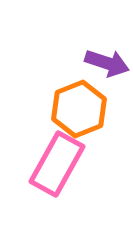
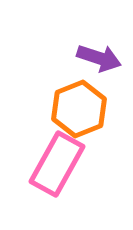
purple arrow: moved 8 px left, 5 px up
